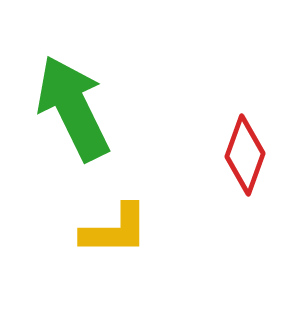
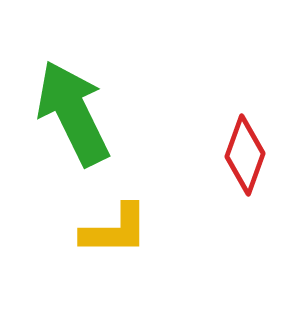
green arrow: moved 5 px down
